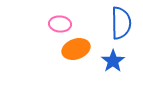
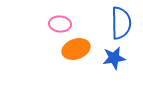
blue star: moved 1 px right, 3 px up; rotated 25 degrees clockwise
